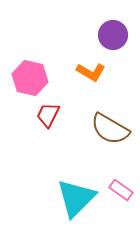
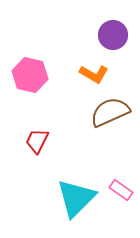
orange L-shape: moved 3 px right, 2 px down
pink hexagon: moved 3 px up
red trapezoid: moved 11 px left, 26 px down
brown semicircle: moved 17 px up; rotated 126 degrees clockwise
